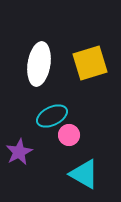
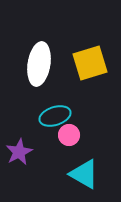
cyan ellipse: moved 3 px right; rotated 8 degrees clockwise
